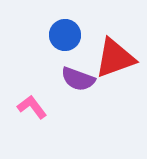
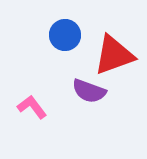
red triangle: moved 1 px left, 3 px up
purple semicircle: moved 11 px right, 12 px down
